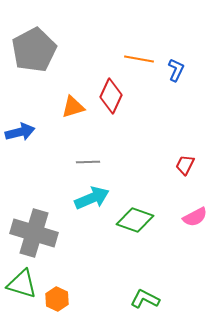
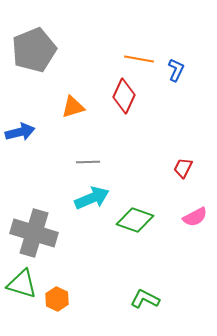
gray pentagon: rotated 6 degrees clockwise
red diamond: moved 13 px right
red trapezoid: moved 2 px left, 3 px down
